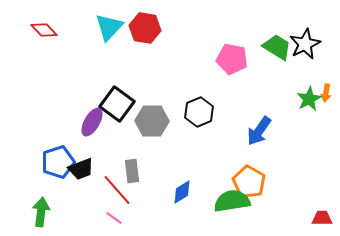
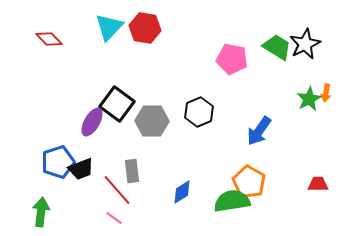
red diamond: moved 5 px right, 9 px down
red trapezoid: moved 4 px left, 34 px up
